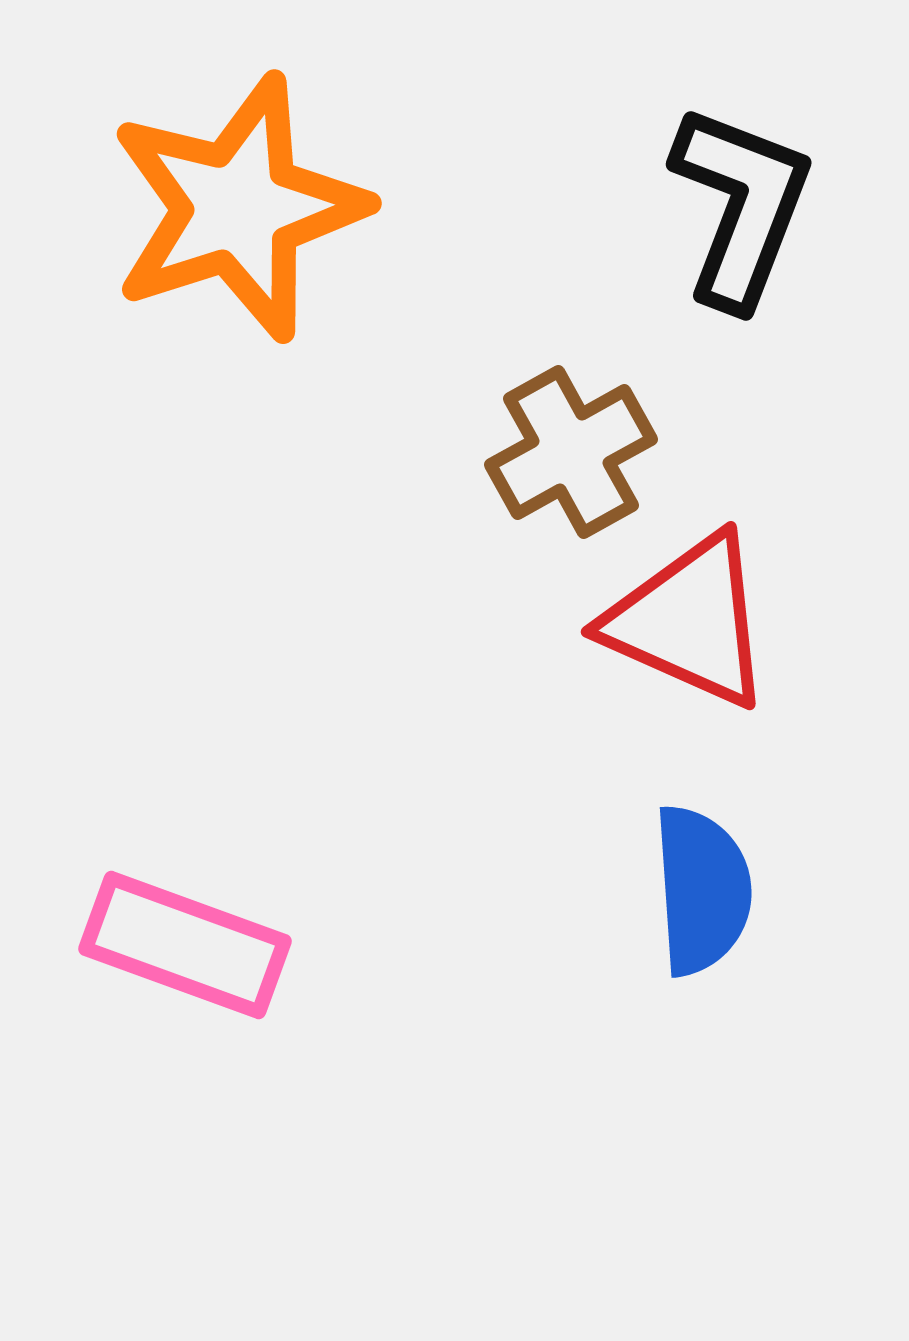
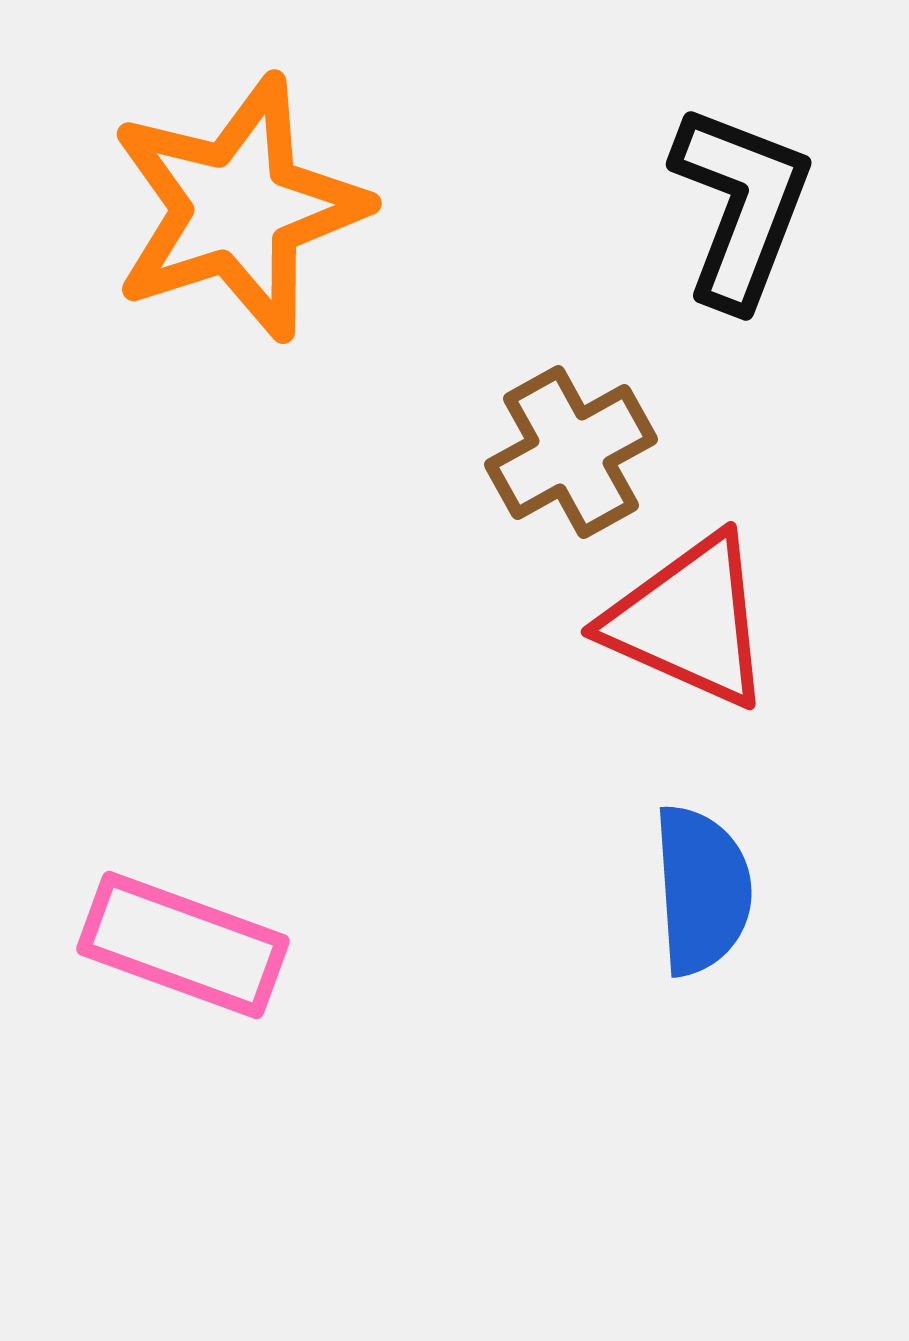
pink rectangle: moved 2 px left
